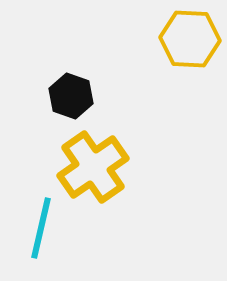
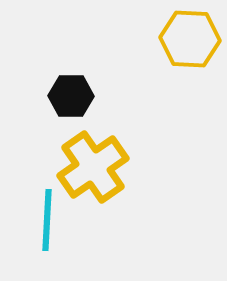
black hexagon: rotated 18 degrees counterclockwise
cyan line: moved 6 px right, 8 px up; rotated 10 degrees counterclockwise
